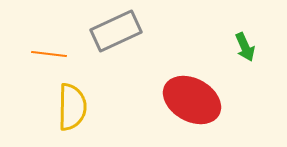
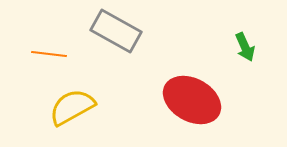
gray rectangle: rotated 54 degrees clockwise
yellow semicircle: rotated 120 degrees counterclockwise
